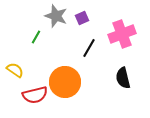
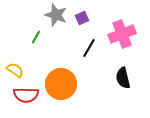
gray star: moved 1 px up
orange circle: moved 4 px left, 2 px down
red semicircle: moved 9 px left; rotated 15 degrees clockwise
